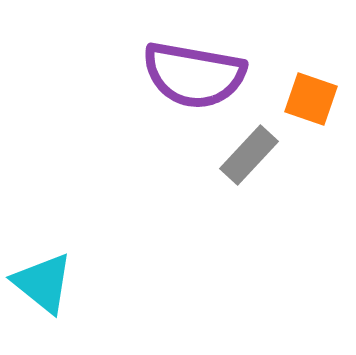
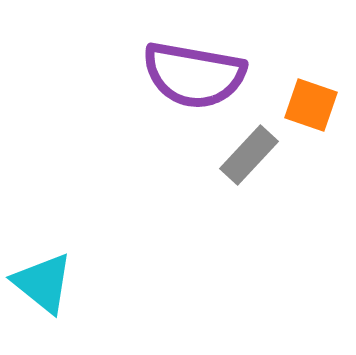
orange square: moved 6 px down
